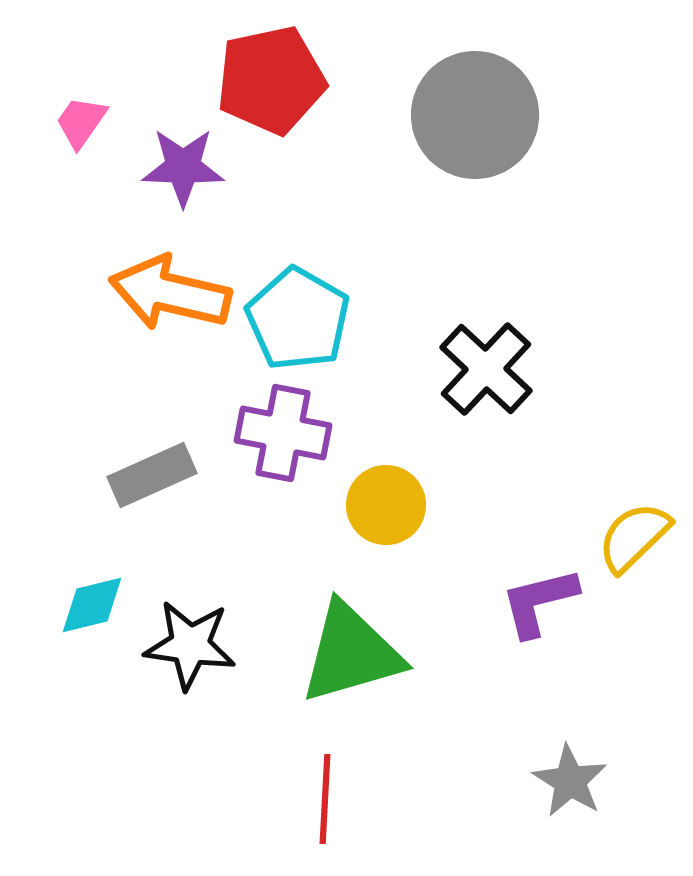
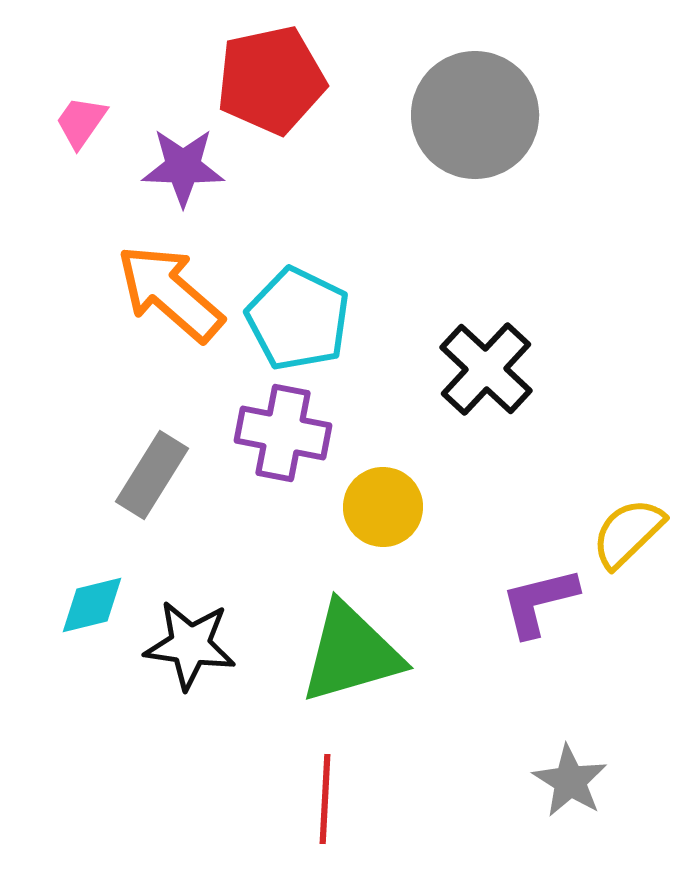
orange arrow: rotated 28 degrees clockwise
cyan pentagon: rotated 4 degrees counterclockwise
gray rectangle: rotated 34 degrees counterclockwise
yellow circle: moved 3 px left, 2 px down
yellow semicircle: moved 6 px left, 4 px up
